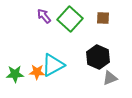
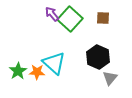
purple arrow: moved 8 px right, 2 px up
cyan triangle: moved 1 px right, 2 px up; rotated 50 degrees counterclockwise
green star: moved 3 px right, 3 px up; rotated 30 degrees counterclockwise
gray triangle: rotated 28 degrees counterclockwise
